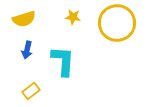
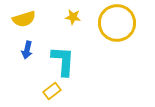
yellow rectangle: moved 21 px right
